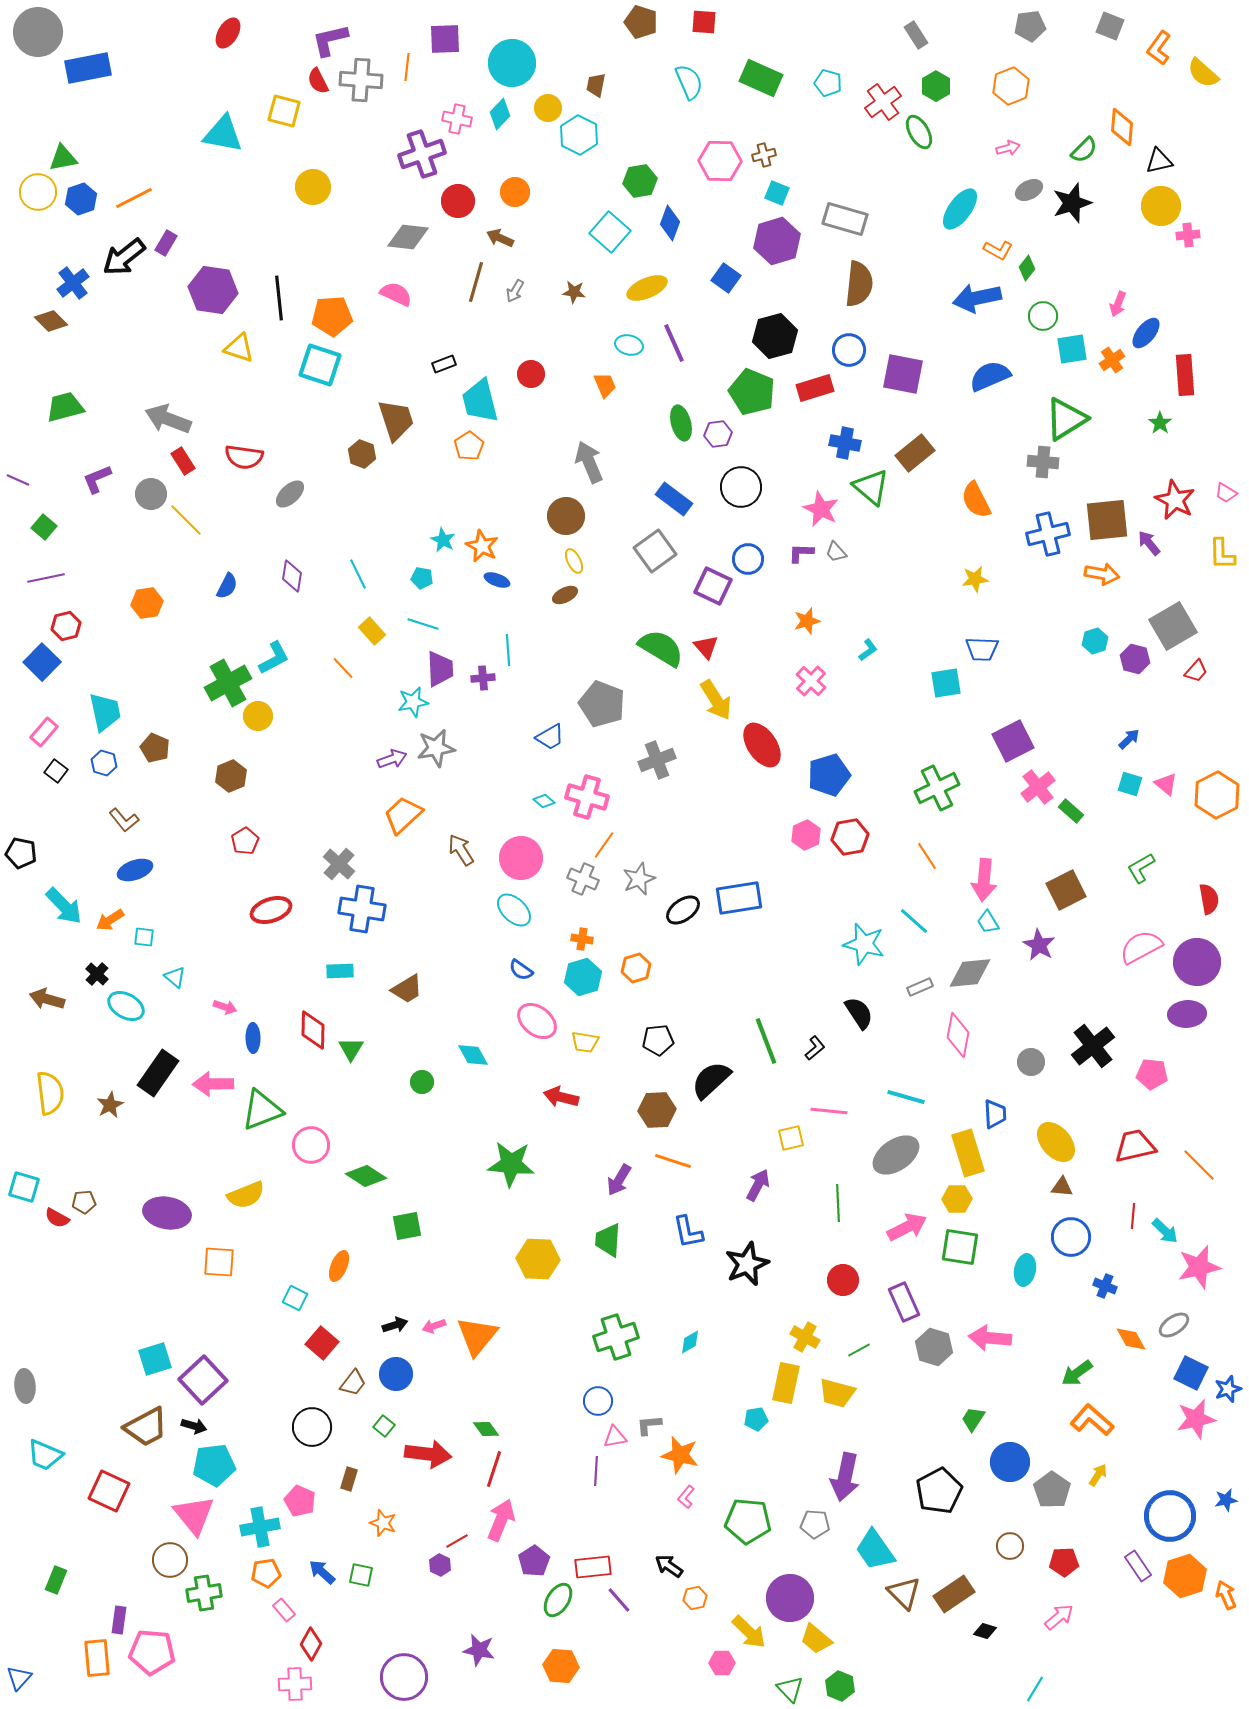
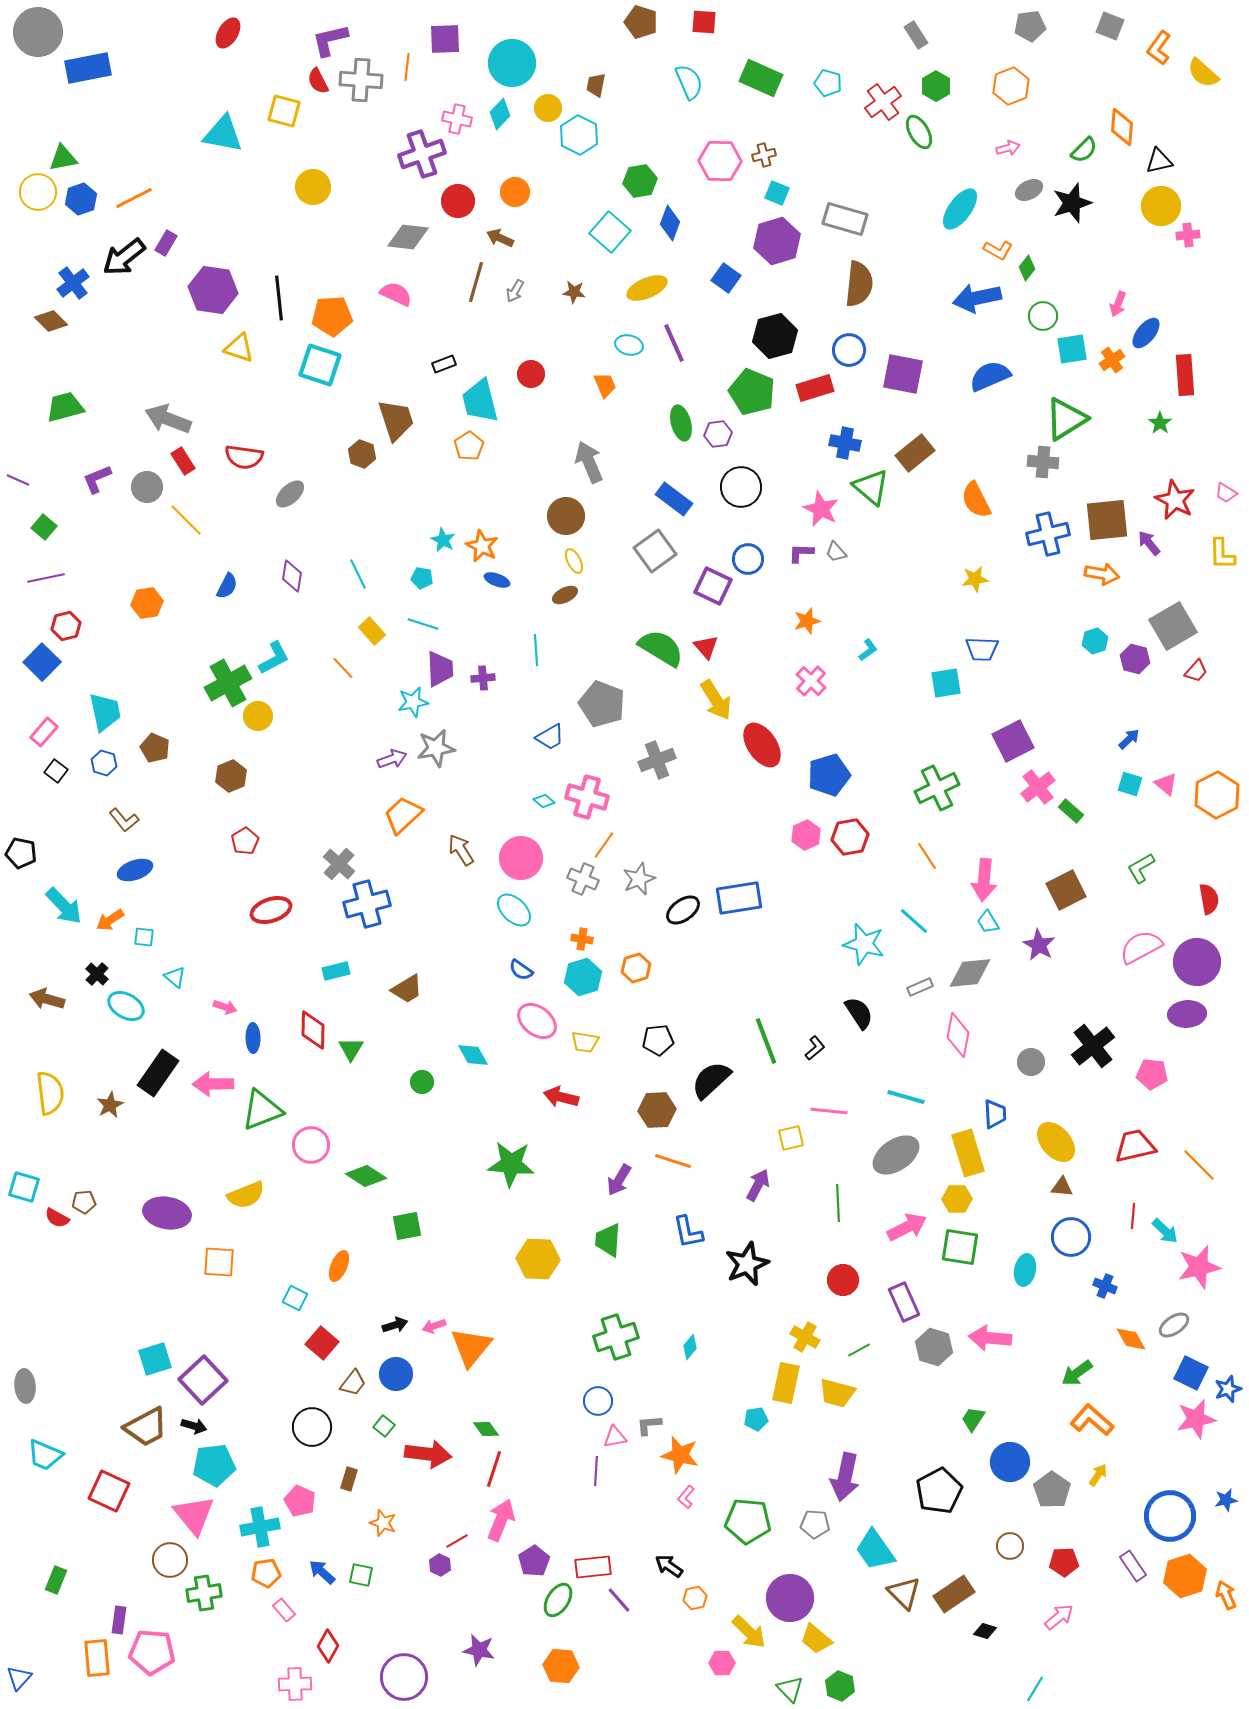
gray circle at (151, 494): moved 4 px left, 7 px up
cyan line at (508, 650): moved 28 px right
blue cross at (362, 909): moved 5 px right, 5 px up; rotated 24 degrees counterclockwise
cyan rectangle at (340, 971): moved 4 px left; rotated 12 degrees counterclockwise
orange triangle at (477, 1336): moved 6 px left, 11 px down
cyan diamond at (690, 1342): moved 5 px down; rotated 20 degrees counterclockwise
purple rectangle at (1138, 1566): moved 5 px left
red diamond at (311, 1644): moved 17 px right, 2 px down
